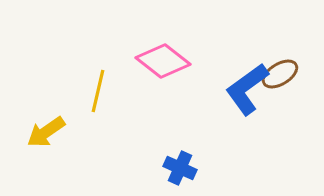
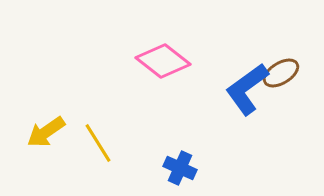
brown ellipse: moved 1 px right, 1 px up
yellow line: moved 52 px down; rotated 45 degrees counterclockwise
